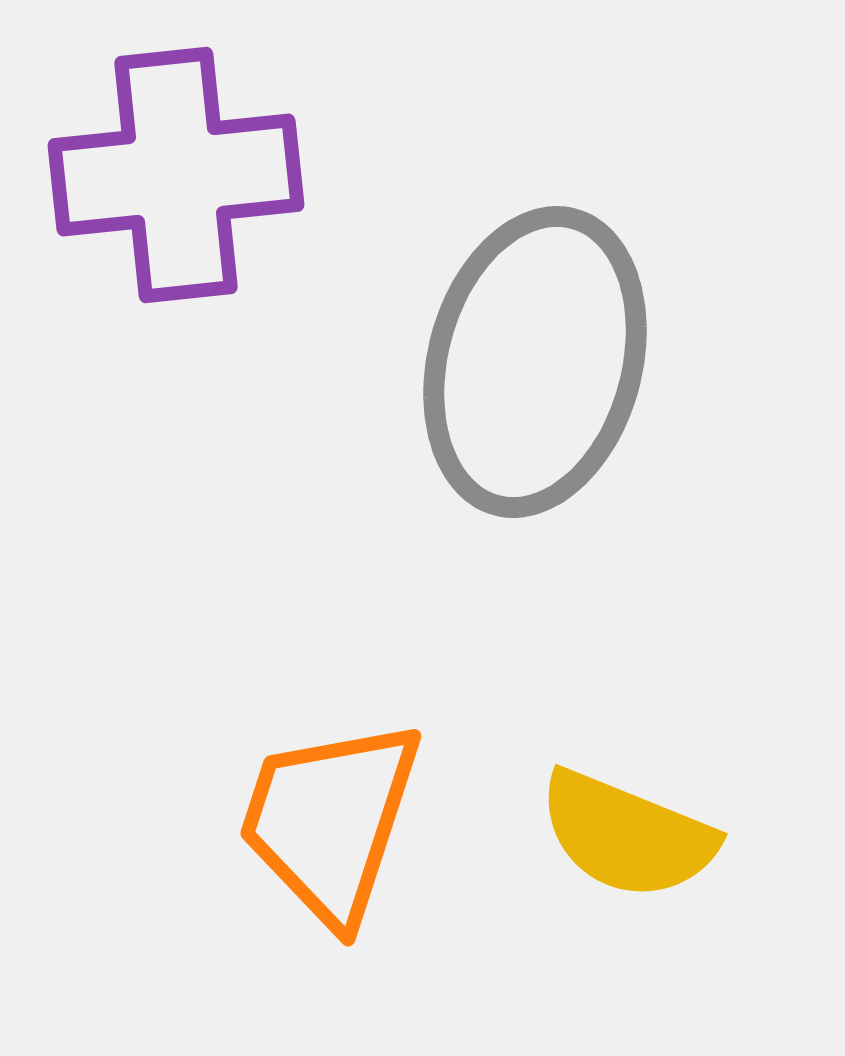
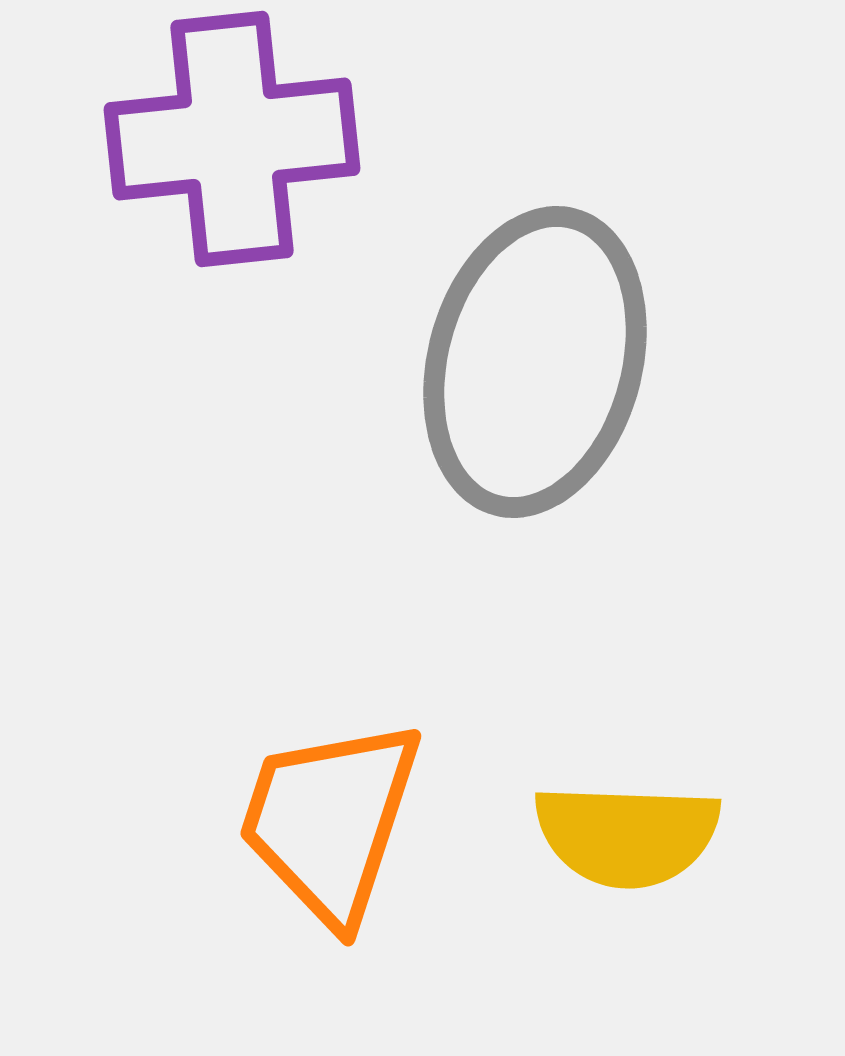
purple cross: moved 56 px right, 36 px up
yellow semicircle: rotated 20 degrees counterclockwise
